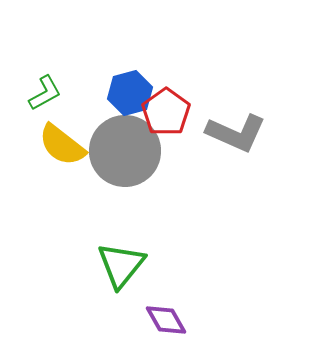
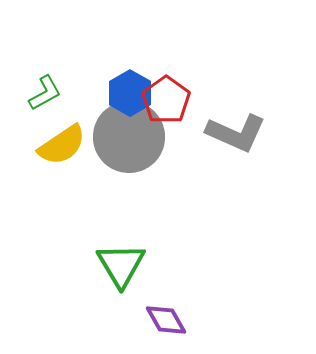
blue hexagon: rotated 15 degrees counterclockwise
red pentagon: moved 12 px up
yellow semicircle: rotated 72 degrees counterclockwise
gray circle: moved 4 px right, 14 px up
green triangle: rotated 10 degrees counterclockwise
